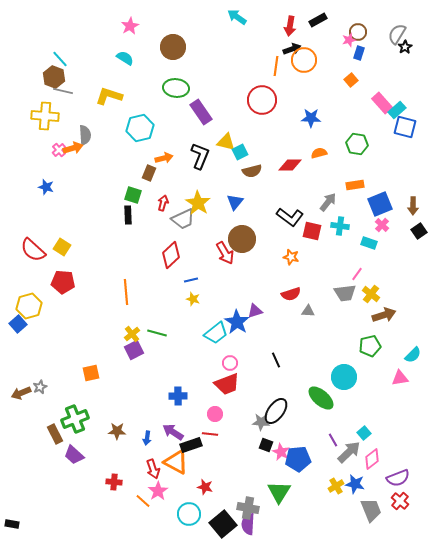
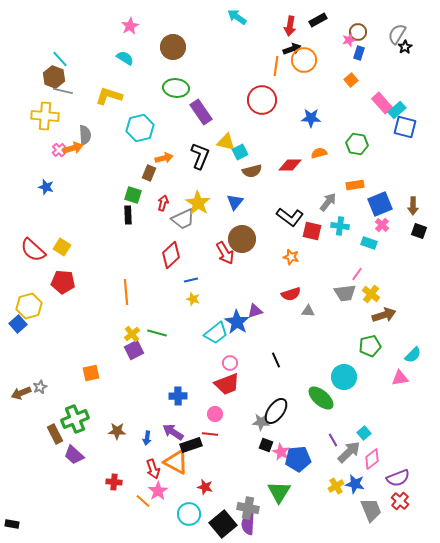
black square at (419, 231): rotated 35 degrees counterclockwise
